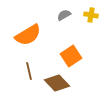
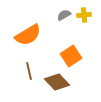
yellow cross: moved 7 px left; rotated 16 degrees counterclockwise
brown diamond: moved 1 px up
